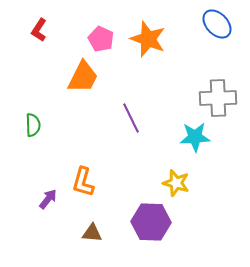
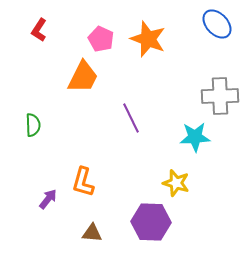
gray cross: moved 2 px right, 2 px up
